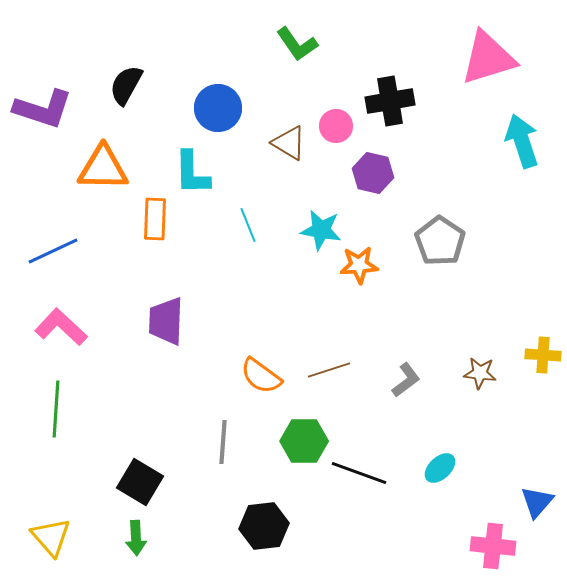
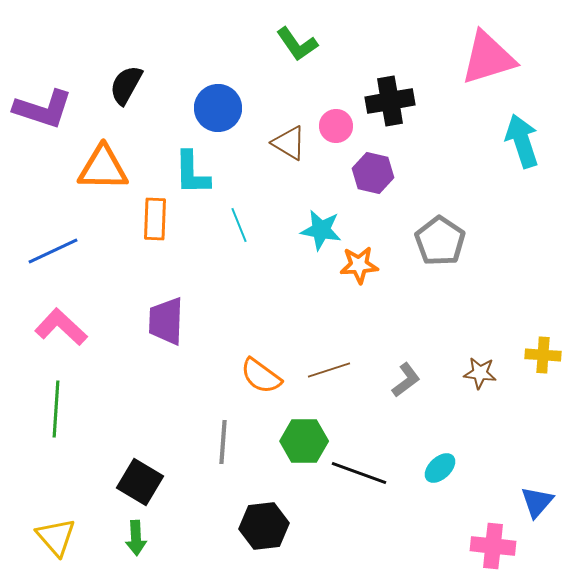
cyan line: moved 9 px left
yellow triangle: moved 5 px right
